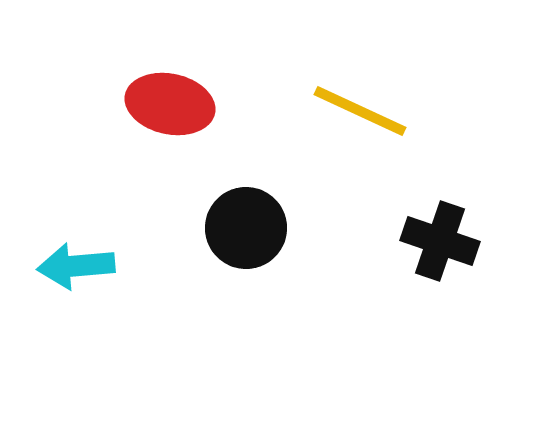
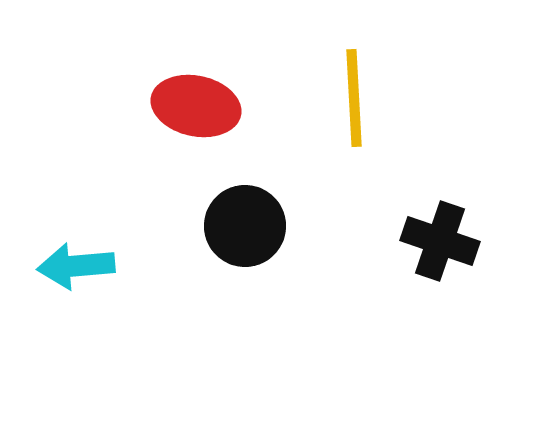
red ellipse: moved 26 px right, 2 px down
yellow line: moved 6 px left, 13 px up; rotated 62 degrees clockwise
black circle: moved 1 px left, 2 px up
